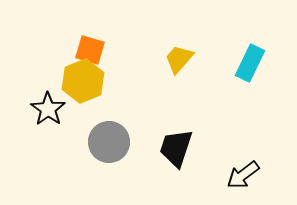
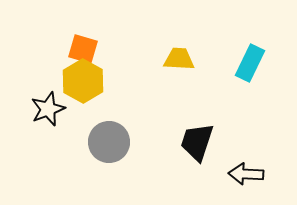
orange square: moved 7 px left, 1 px up
yellow trapezoid: rotated 52 degrees clockwise
yellow hexagon: rotated 9 degrees counterclockwise
black star: rotated 16 degrees clockwise
black trapezoid: moved 21 px right, 6 px up
black arrow: moved 3 px right, 1 px up; rotated 40 degrees clockwise
